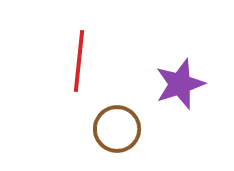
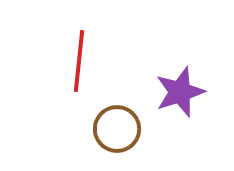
purple star: moved 8 px down
